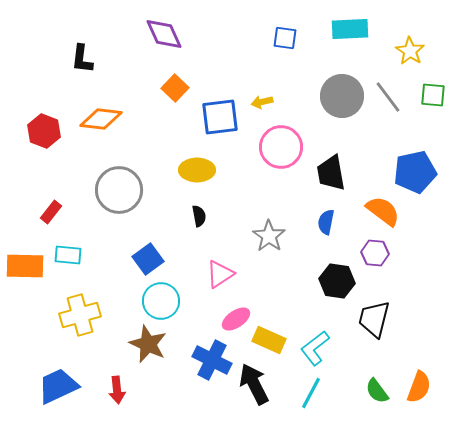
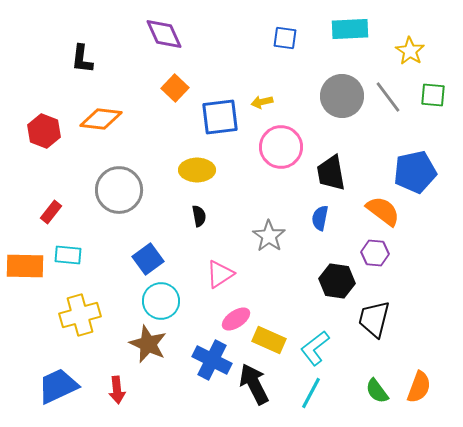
blue semicircle at (326, 222): moved 6 px left, 4 px up
